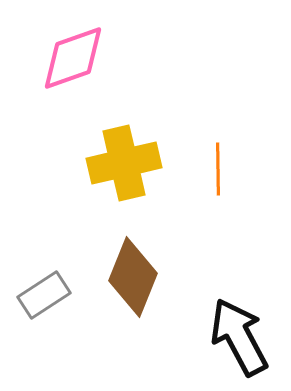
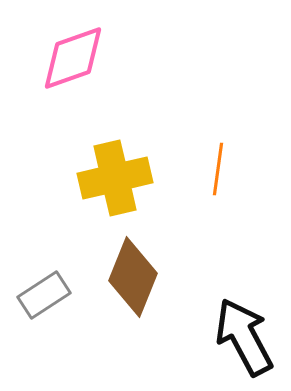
yellow cross: moved 9 px left, 15 px down
orange line: rotated 9 degrees clockwise
black arrow: moved 5 px right
